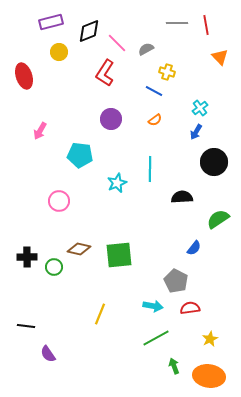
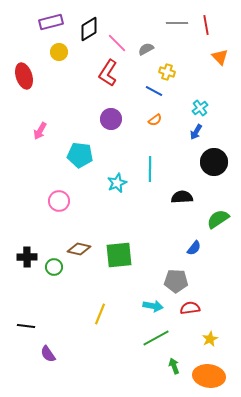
black diamond: moved 2 px up; rotated 10 degrees counterclockwise
red L-shape: moved 3 px right
gray pentagon: rotated 25 degrees counterclockwise
